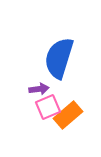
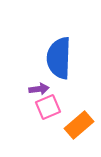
blue semicircle: rotated 15 degrees counterclockwise
orange rectangle: moved 11 px right, 10 px down
